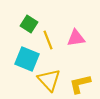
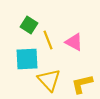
green square: moved 1 px down
pink triangle: moved 2 px left, 4 px down; rotated 36 degrees clockwise
cyan square: rotated 25 degrees counterclockwise
yellow L-shape: moved 2 px right
